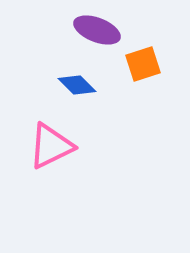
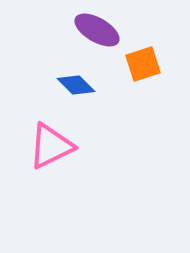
purple ellipse: rotated 9 degrees clockwise
blue diamond: moved 1 px left
